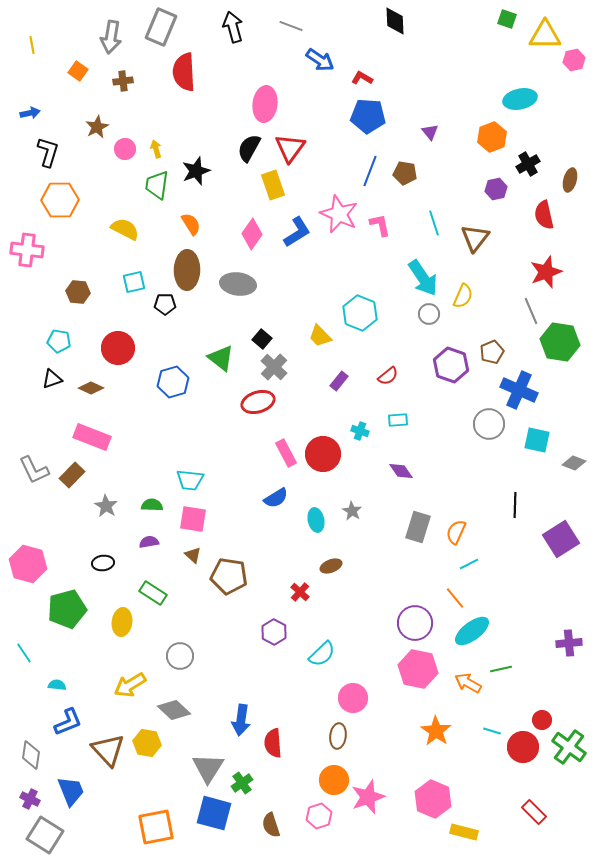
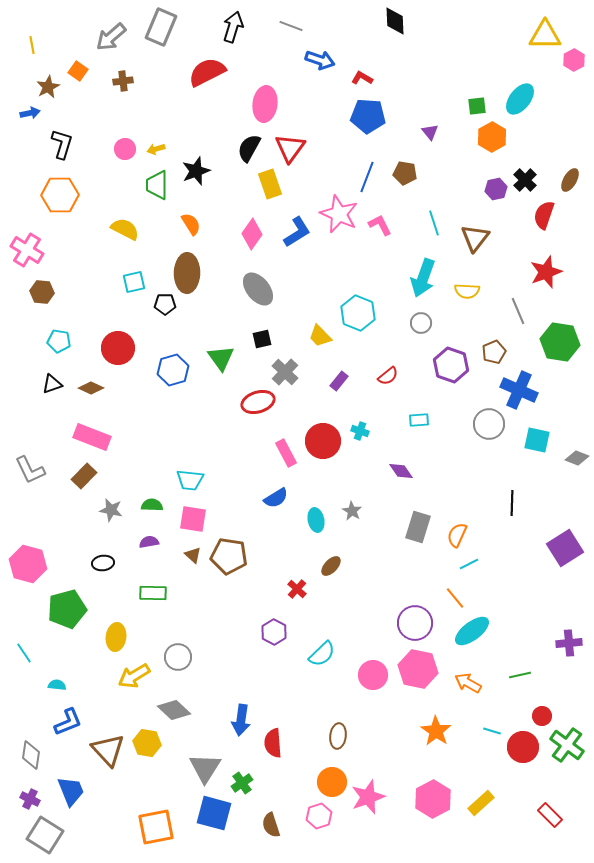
green square at (507, 19): moved 30 px left, 87 px down; rotated 24 degrees counterclockwise
black arrow at (233, 27): rotated 32 degrees clockwise
gray arrow at (111, 37): rotated 40 degrees clockwise
blue arrow at (320, 60): rotated 16 degrees counterclockwise
pink hexagon at (574, 60): rotated 15 degrees counterclockwise
red semicircle at (184, 72): moved 23 px right; rotated 66 degrees clockwise
cyan ellipse at (520, 99): rotated 40 degrees counterclockwise
brown star at (97, 127): moved 49 px left, 40 px up
orange hexagon at (492, 137): rotated 8 degrees counterclockwise
yellow arrow at (156, 149): rotated 90 degrees counterclockwise
black L-shape at (48, 152): moved 14 px right, 8 px up
black cross at (528, 164): moved 3 px left, 16 px down; rotated 15 degrees counterclockwise
blue line at (370, 171): moved 3 px left, 6 px down
brown ellipse at (570, 180): rotated 15 degrees clockwise
green trapezoid at (157, 185): rotated 8 degrees counterclockwise
yellow rectangle at (273, 185): moved 3 px left, 1 px up
orange hexagon at (60, 200): moved 5 px up
red semicircle at (544, 215): rotated 32 degrees clockwise
pink L-shape at (380, 225): rotated 15 degrees counterclockwise
pink cross at (27, 250): rotated 24 degrees clockwise
brown ellipse at (187, 270): moved 3 px down
cyan arrow at (423, 278): rotated 54 degrees clockwise
gray ellipse at (238, 284): moved 20 px right, 5 px down; rotated 44 degrees clockwise
brown hexagon at (78, 292): moved 36 px left
yellow semicircle at (463, 296): moved 4 px right, 5 px up; rotated 70 degrees clockwise
gray line at (531, 311): moved 13 px left
cyan hexagon at (360, 313): moved 2 px left
gray circle at (429, 314): moved 8 px left, 9 px down
black square at (262, 339): rotated 36 degrees clockwise
brown pentagon at (492, 352): moved 2 px right
green triangle at (221, 358): rotated 16 degrees clockwise
gray cross at (274, 367): moved 11 px right, 5 px down
black triangle at (52, 379): moved 5 px down
blue hexagon at (173, 382): moved 12 px up
cyan rectangle at (398, 420): moved 21 px right
red circle at (323, 454): moved 13 px up
gray diamond at (574, 463): moved 3 px right, 5 px up
gray L-shape at (34, 470): moved 4 px left
brown rectangle at (72, 475): moved 12 px right, 1 px down
black line at (515, 505): moved 3 px left, 2 px up
gray star at (106, 506): moved 5 px right, 4 px down; rotated 20 degrees counterclockwise
orange semicircle at (456, 532): moved 1 px right, 3 px down
purple square at (561, 539): moved 4 px right, 9 px down
brown ellipse at (331, 566): rotated 25 degrees counterclockwise
brown pentagon at (229, 576): moved 20 px up
red cross at (300, 592): moved 3 px left, 3 px up
green rectangle at (153, 593): rotated 32 degrees counterclockwise
yellow ellipse at (122, 622): moved 6 px left, 15 px down
gray circle at (180, 656): moved 2 px left, 1 px down
green line at (501, 669): moved 19 px right, 6 px down
yellow arrow at (130, 685): moved 4 px right, 9 px up
pink circle at (353, 698): moved 20 px right, 23 px up
red circle at (542, 720): moved 4 px up
green cross at (569, 747): moved 2 px left, 2 px up
gray triangle at (208, 768): moved 3 px left
orange circle at (334, 780): moved 2 px left, 2 px down
pink hexagon at (433, 799): rotated 9 degrees clockwise
red rectangle at (534, 812): moved 16 px right, 3 px down
yellow rectangle at (464, 832): moved 17 px right, 29 px up; rotated 56 degrees counterclockwise
